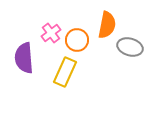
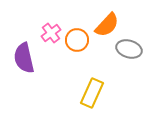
orange semicircle: rotated 32 degrees clockwise
gray ellipse: moved 1 px left, 2 px down
purple semicircle: rotated 8 degrees counterclockwise
yellow rectangle: moved 27 px right, 21 px down
